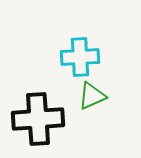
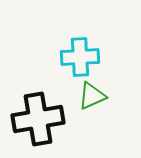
black cross: rotated 6 degrees counterclockwise
